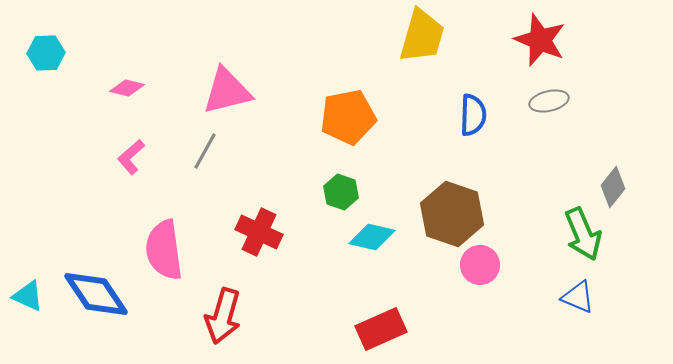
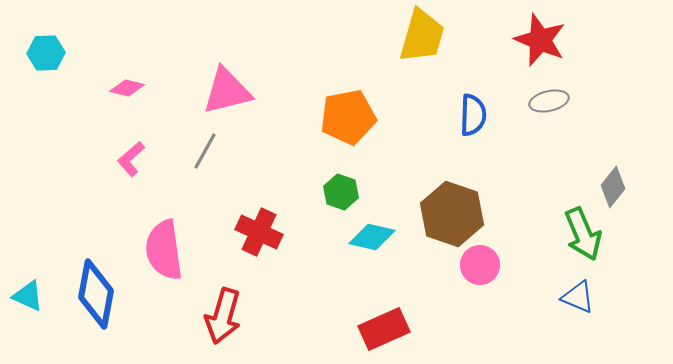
pink L-shape: moved 2 px down
blue diamond: rotated 44 degrees clockwise
red rectangle: moved 3 px right
